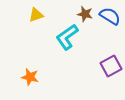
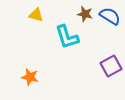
yellow triangle: rotated 35 degrees clockwise
cyan L-shape: rotated 72 degrees counterclockwise
